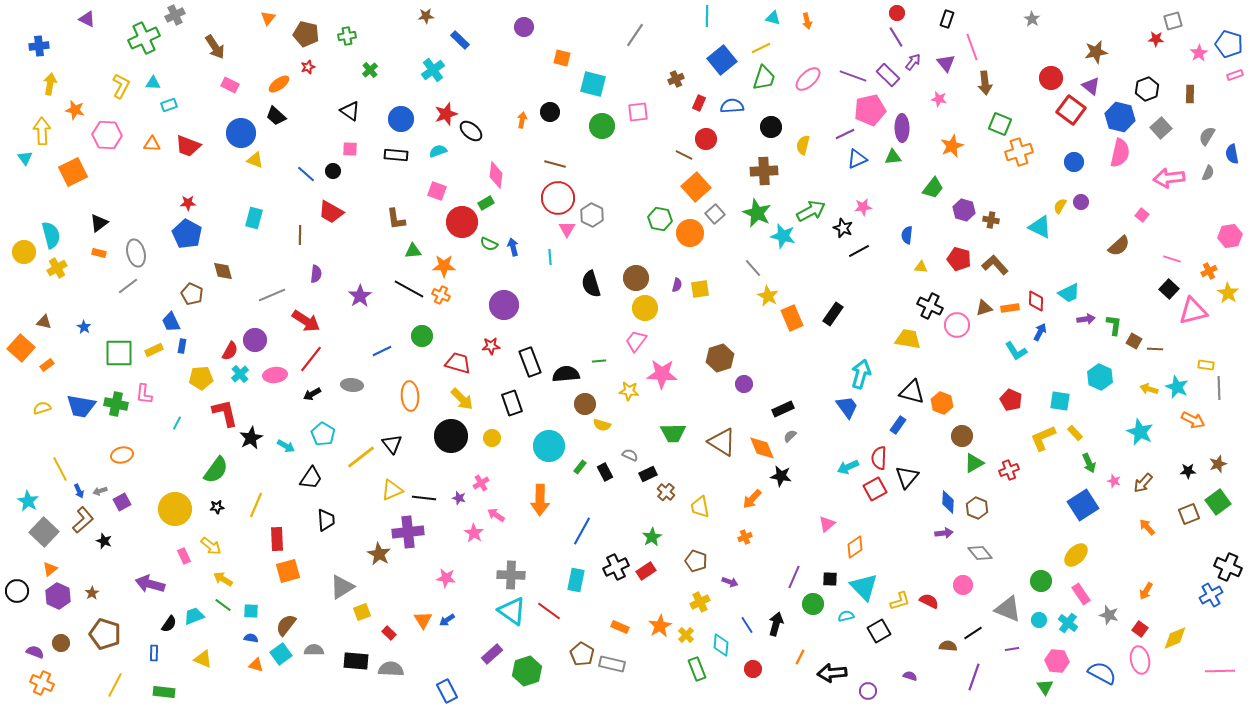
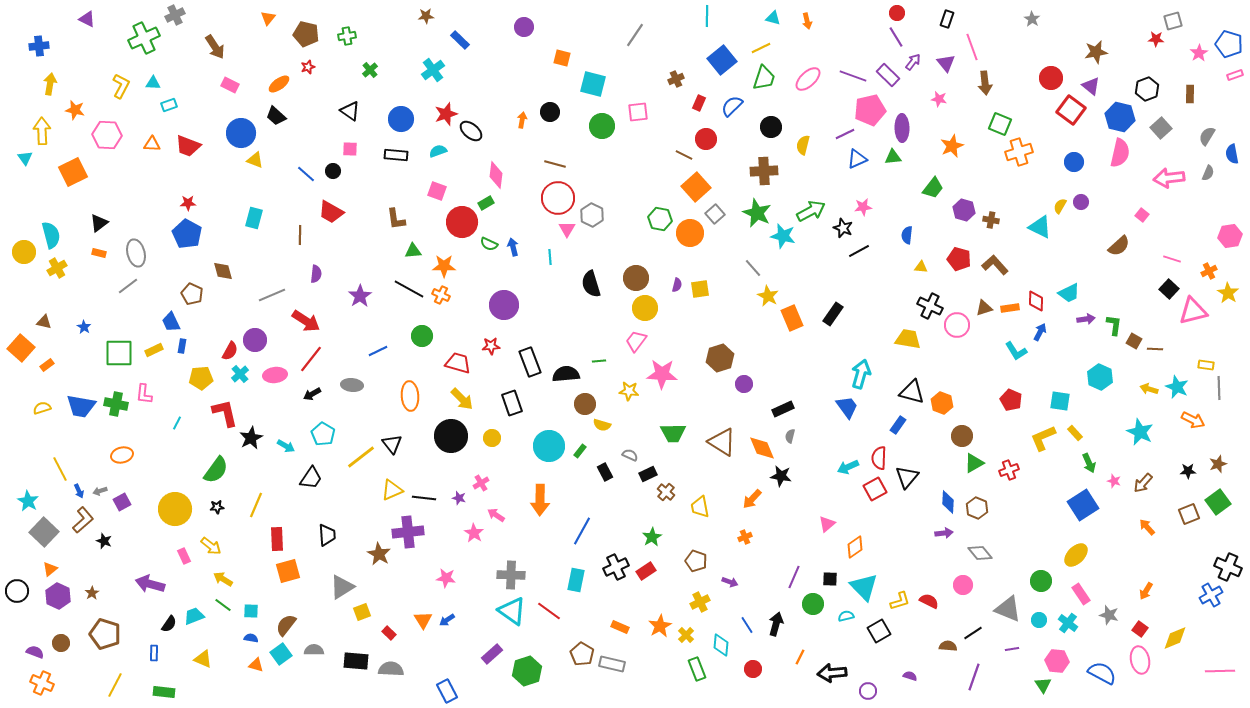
blue semicircle at (732, 106): rotated 40 degrees counterclockwise
blue line at (382, 351): moved 4 px left
gray semicircle at (790, 436): rotated 32 degrees counterclockwise
green rectangle at (580, 467): moved 16 px up
black trapezoid at (326, 520): moved 1 px right, 15 px down
green triangle at (1045, 687): moved 2 px left, 2 px up
